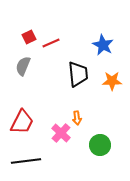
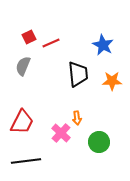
green circle: moved 1 px left, 3 px up
